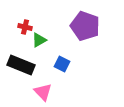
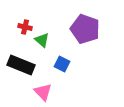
purple pentagon: moved 3 px down
green triangle: moved 3 px right; rotated 49 degrees counterclockwise
